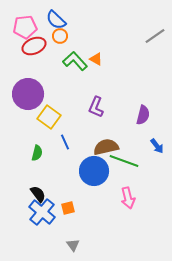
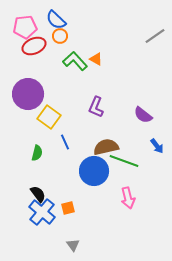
purple semicircle: rotated 114 degrees clockwise
